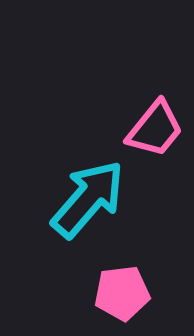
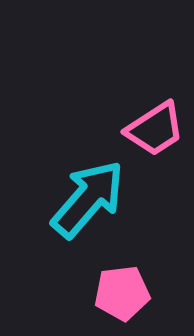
pink trapezoid: rotated 18 degrees clockwise
